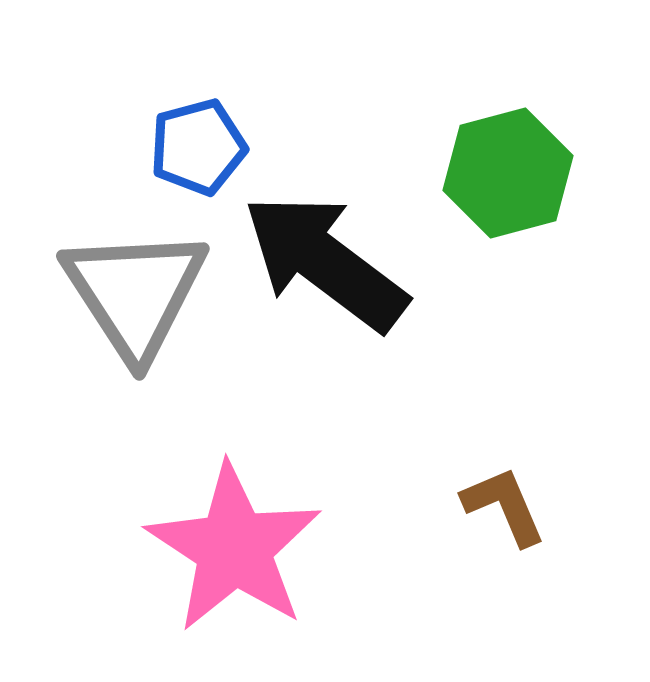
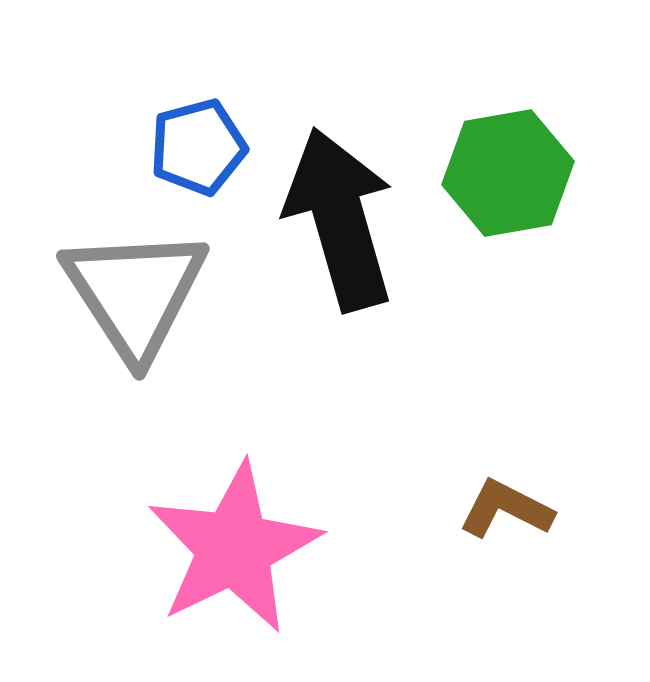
green hexagon: rotated 5 degrees clockwise
black arrow: moved 15 px right, 43 px up; rotated 37 degrees clockwise
brown L-shape: moved 2 px right, 3 px down; rotated 40 degrees counterclockwise
pink star: rotated 13 degrees clockwise
